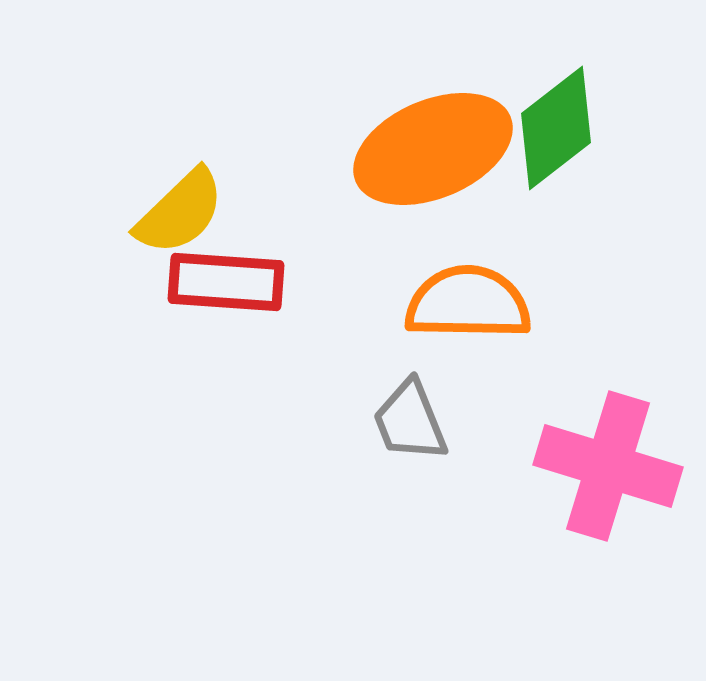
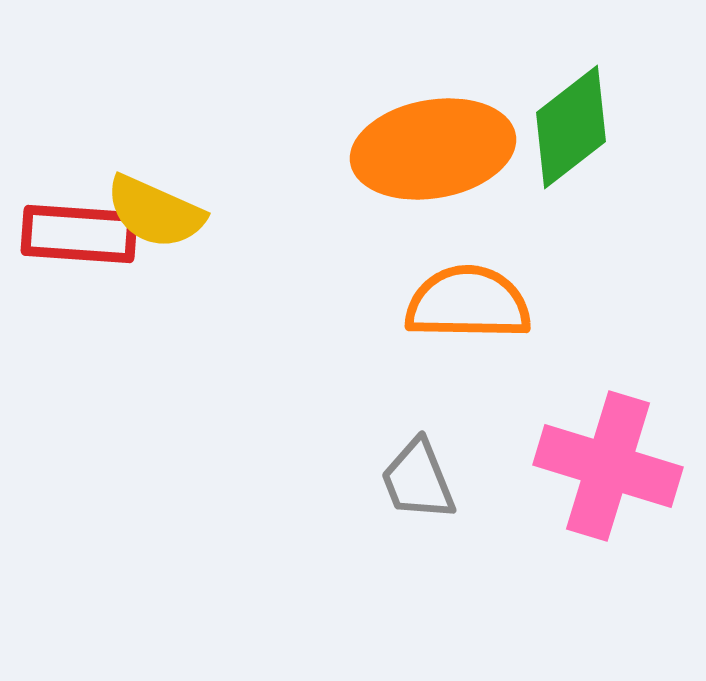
green diamond: moved 15 px right, 1 px up
orange ellipse: rotated 13 degrees clockwise
yellow semicircle: moved 25 px left; rotated 68 degrees clockwise
red rectangle: moved 147 px left, 48 px up
gray trapezoid: moved 8 px right, 59 px down
